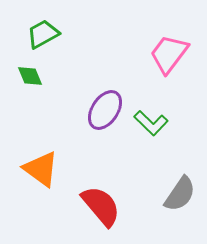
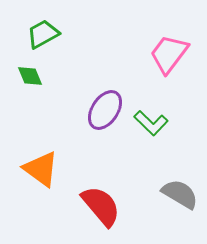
gray semicircle: rotated 93 degrees counterclockwise
